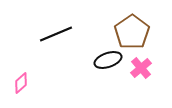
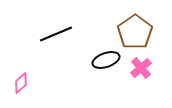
brown pentagon: moved 3 px right
black ellipse: moved 2 px left
